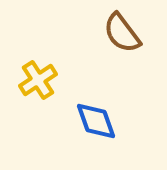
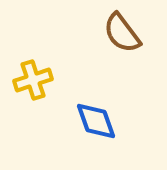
yellow cross: moved 5 px left; rotated 15 degrees clockwise
